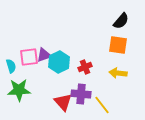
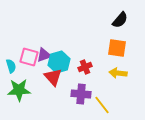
black semicircle: moved 1 px left, 1 px up
orange square: moved 1 px left, 3 px down
pink square: rotated 24 degrees clockwise
cyan hexagon: rotated 10 degrees clockwise
red triangle: moved 10 px left, 25 px up
